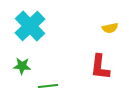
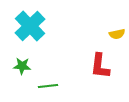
yellow semicircle: moved 7 px right, 6 px down
red L-shape: moved 1 px up
